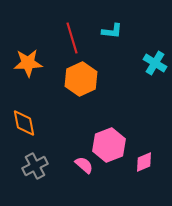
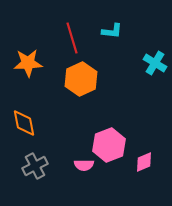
pink semicircle: rotated 138 degrees clockwise
